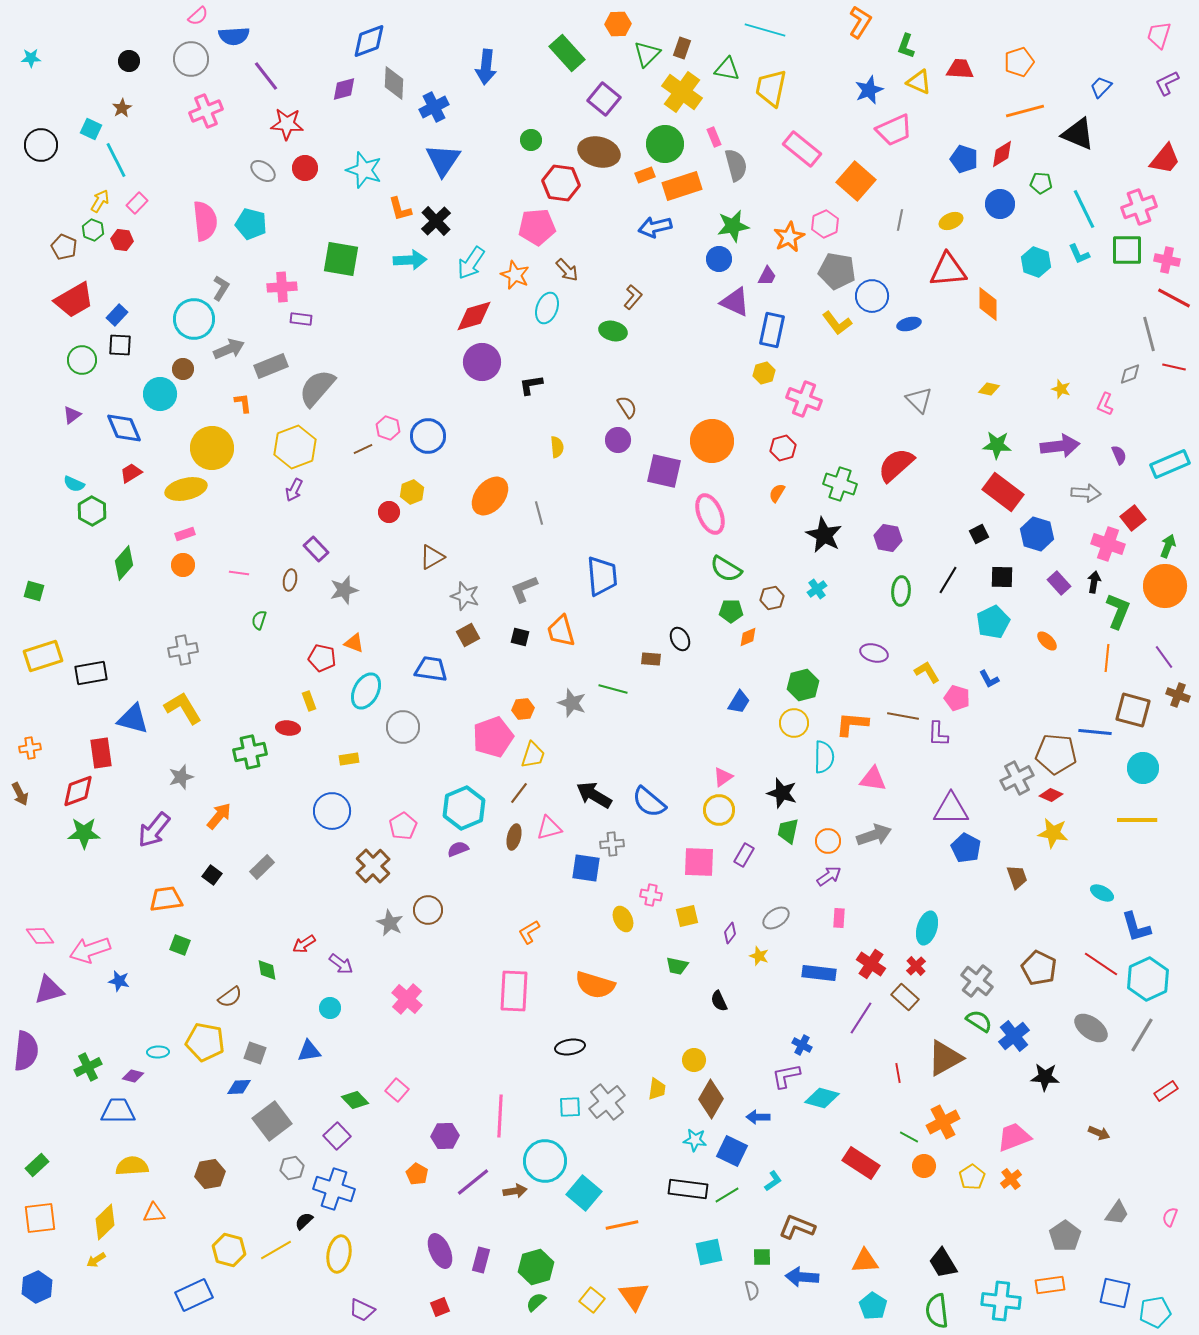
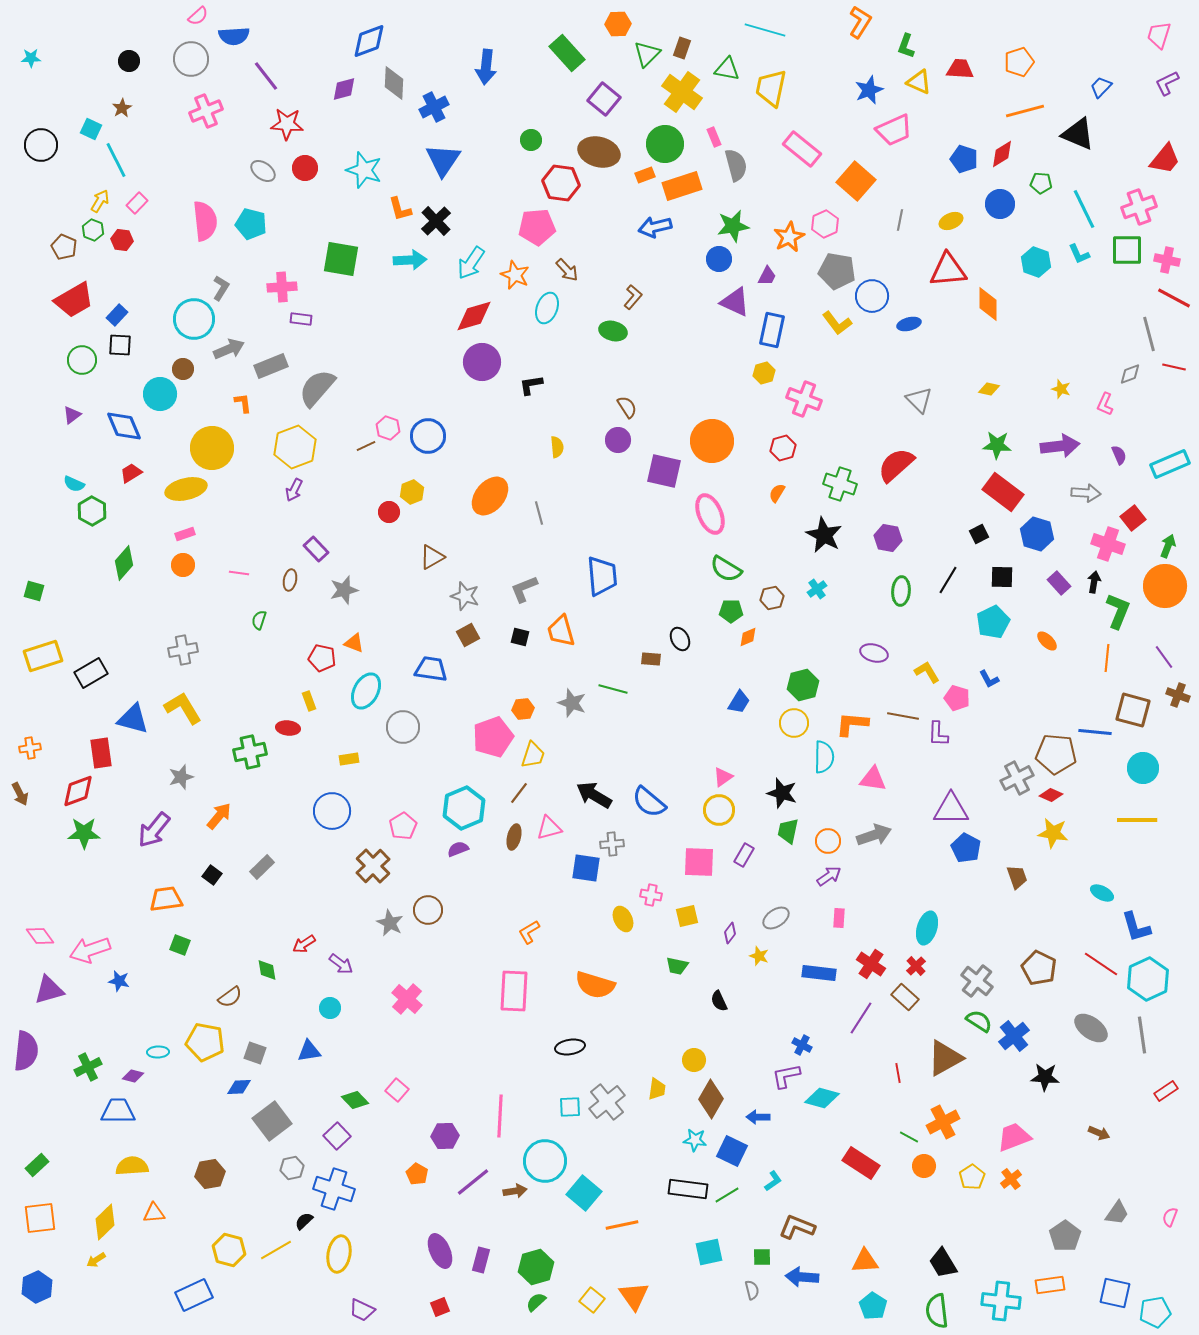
blue diamond at (124, 428): moved 2 px up
brown line at (363, 449): moved 3 px right, 3 px up
black rectangle at (91, 673): rotated 20 degrees counterclockwise
gray line at (1142, 1035): rotated 39 degrees counterclockwise
